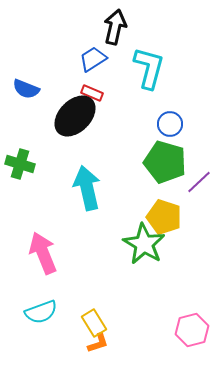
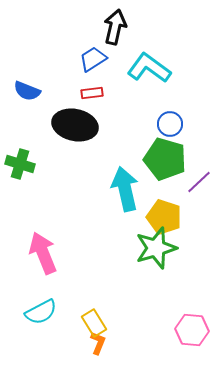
cyan L-shape: rotated 69 degrees counterclockwise
blue semicircle: moved 1 px right, 2 px down
red rectangle: rotated 30 degrees counterclockwise
black ellipse: moved 9 px down; rotated 57 degrees clockwise
green pentagon: moved 3 px up
cyan arrow: moved 38 px right, 1 px down
green star: moved 12 px right, 4 px down; rotated 24 degrees clockwise
cyan semicircle: rotated 8 degrees counterclockwise
pink hexagon: rotated 20 degrees clockwise
orange L-shape: rotated 50 degrees counterclockwise
